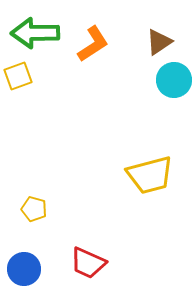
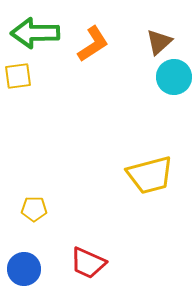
brown triangle: rotated 8 degrees counterclockwise
yellow square: rotated 12 degrees clockwise
cyan circle: moved 3 px up
yellow pentagon: rotated 15 degrees counterclockwise
